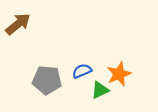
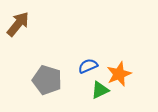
brown arrow: rotated 12 degrees counterclockwise
blue semicircle: moved 6 px right, 5 px up
gray pentagon: rotated 12 degrees clockwise
